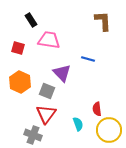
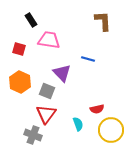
red square: moved 1 px right, 1 px down
red semicircle: rotated 96 degrees counterclockwise
yellow circle: moved 2 px right
